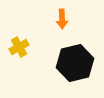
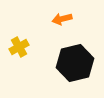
orange arrow: rotated 78 degrees clockwise
